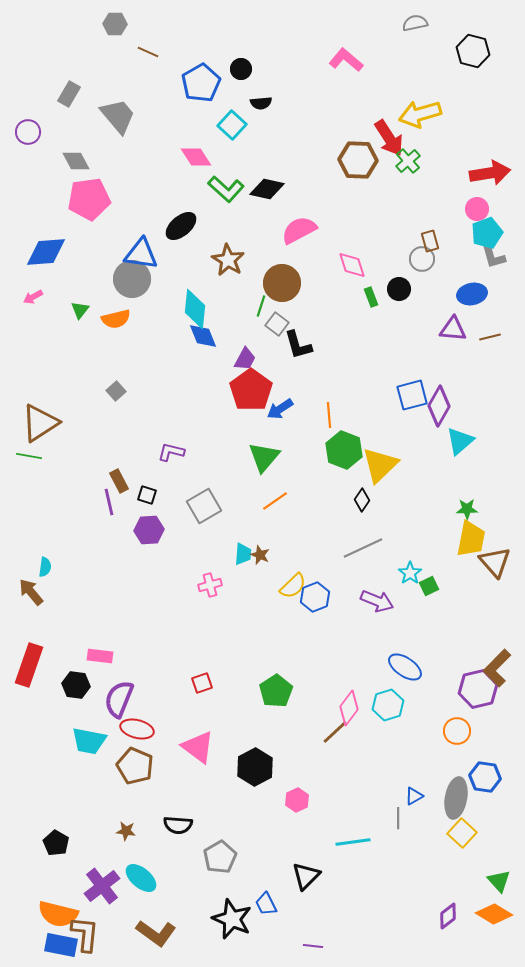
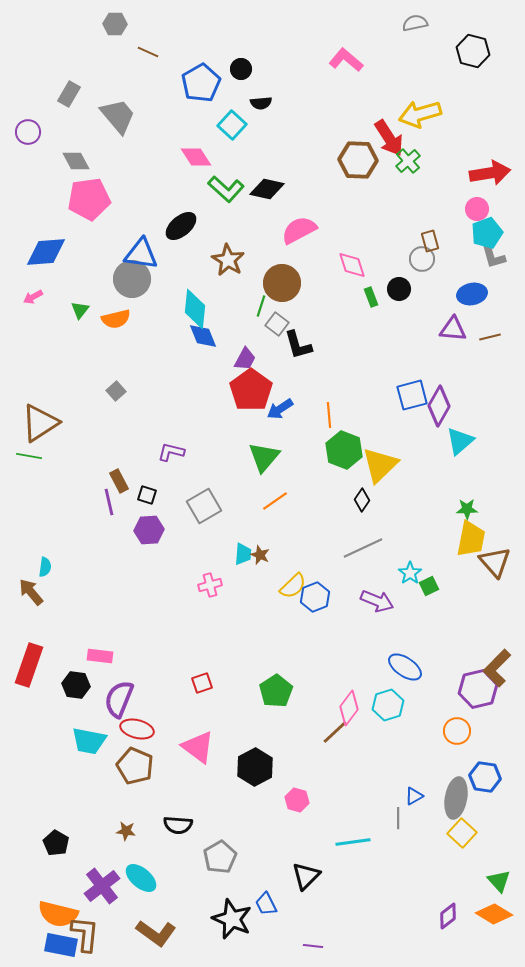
pink hexagon at (297, 800): rotated 20 degrees counterclockwise
